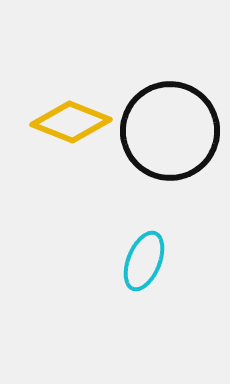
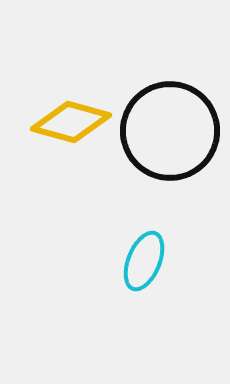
yellow diamond: rotated 6 degrees counterclockwise
